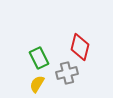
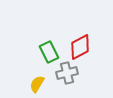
red diamond: rotated 48 degrees clockwise
green rectangle: moved 10 px right, 6 px up
